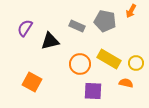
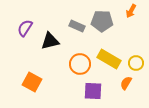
gray pentagon: moved 3 px left; rotated 10 degrees counterclockwise
orange semicircle: rotated 72 degrees counterclockwise
